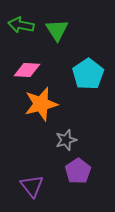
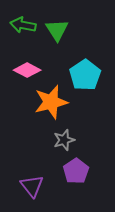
green arrow: moved 2 px right
pink diamond: rotated 24 degrees clockwise
cyan pentagon: moved 3 px left, 1 px down
orange star: moved 10 px right, 2 px up
gray star: moved 2 px left
purple pentagon: moved 2 px left
